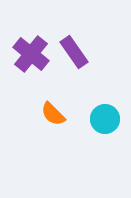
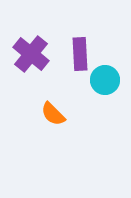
purple rectangle: moved 6 px right, 2 px down; rotated 32 degrees clockwise
cyan circle: moved 39 px up
